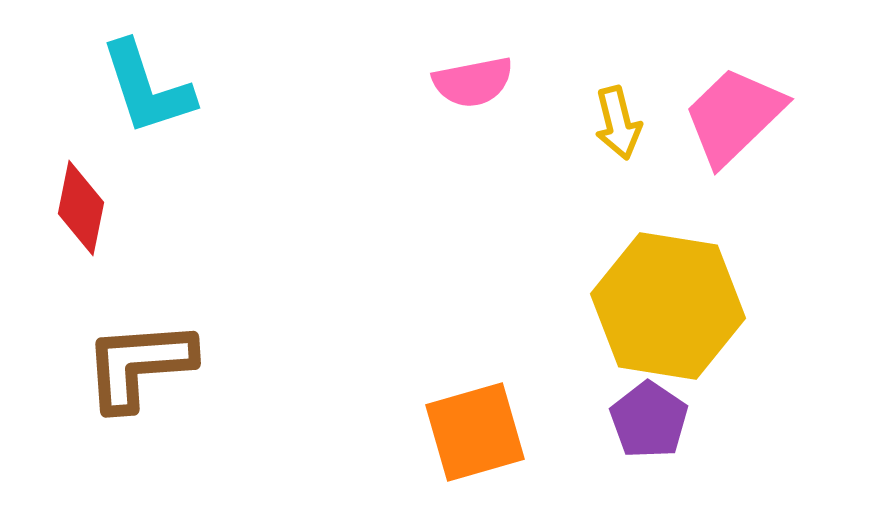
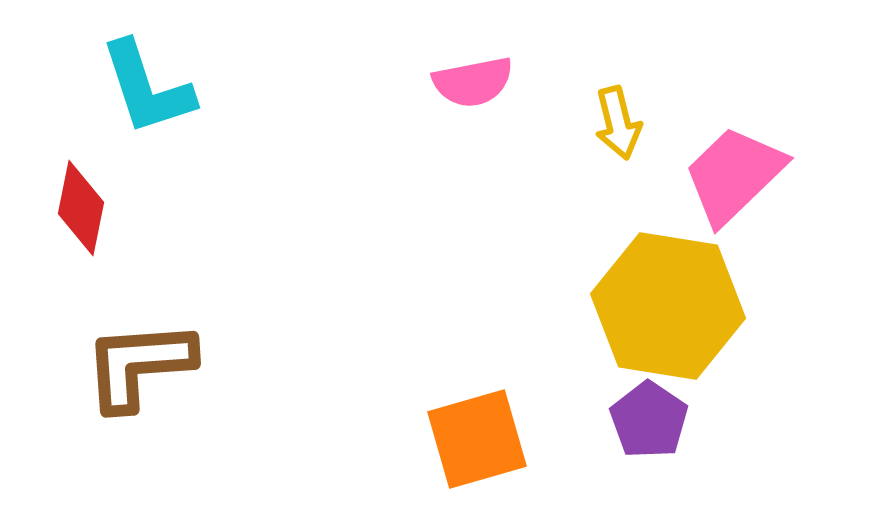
pink trapezoid: moved 59 px down
orange square: moved 2 px right, 7 px down
